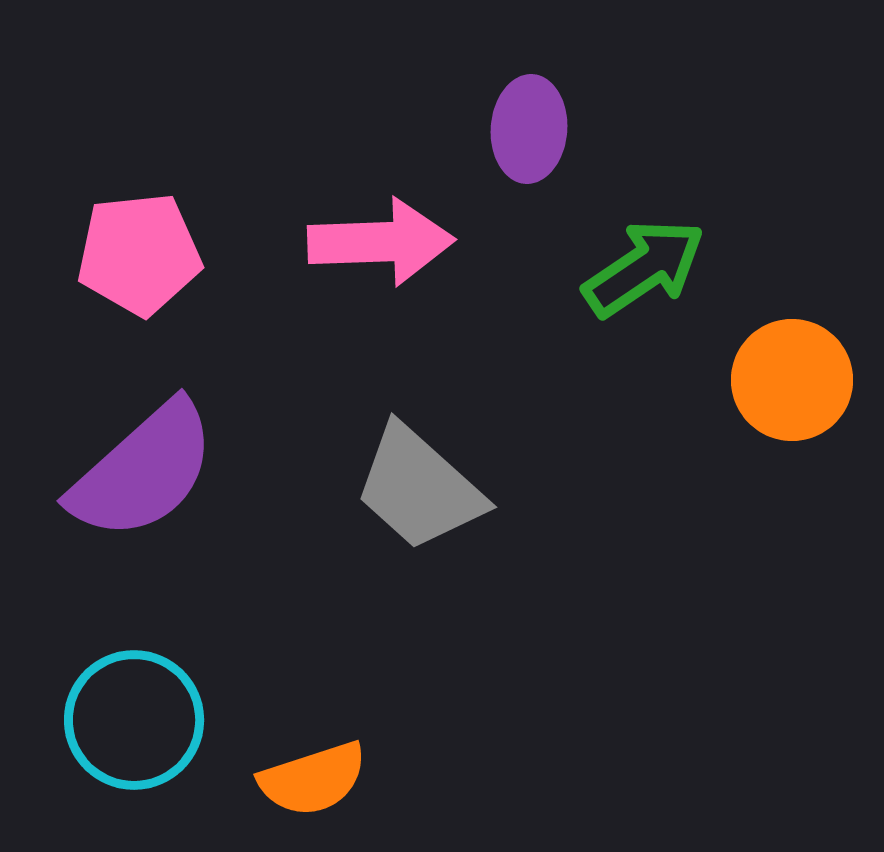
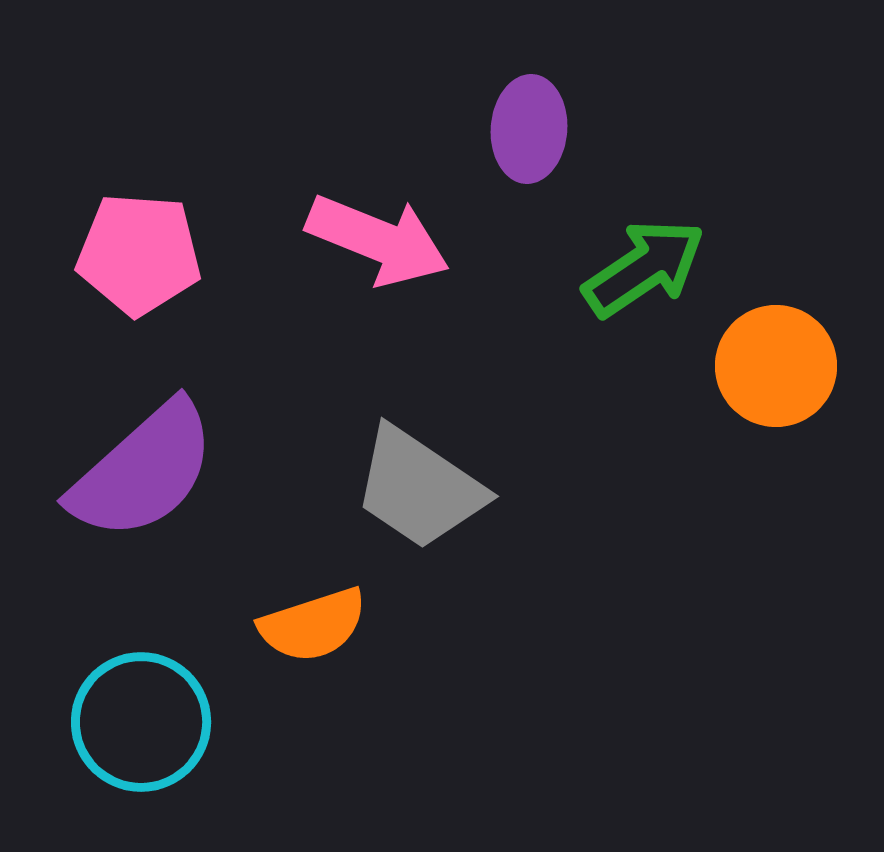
pink arrow: moved 3 px left, 2 px up; rotated 24 degrees clockwise
pink pentagon: rotated 10 degrees clockwise
orange circle: moved 16 px left, 14 px up
gray trapezoid: rotated 8 degrees counterclockwise
cyan circle: moved 7 px right, 2 px down
orange semicircle: moved 154 px up
